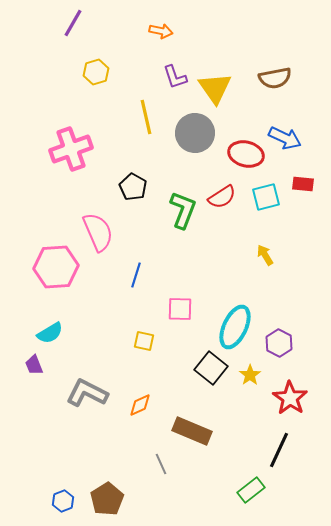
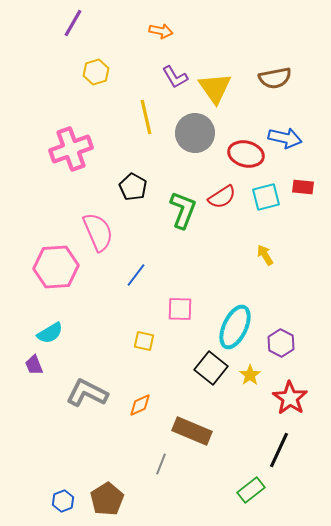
purple L-shape: rotated 12 degrees counterclockwise
blue arrow: rotated 12 degrees counterclockwise
red rectangle: moved 3 px down
blue line: rotated 20 degrees clockwise
purple hexagon: moved 2 px right
gray line: rotated 45 degrees clockwise
